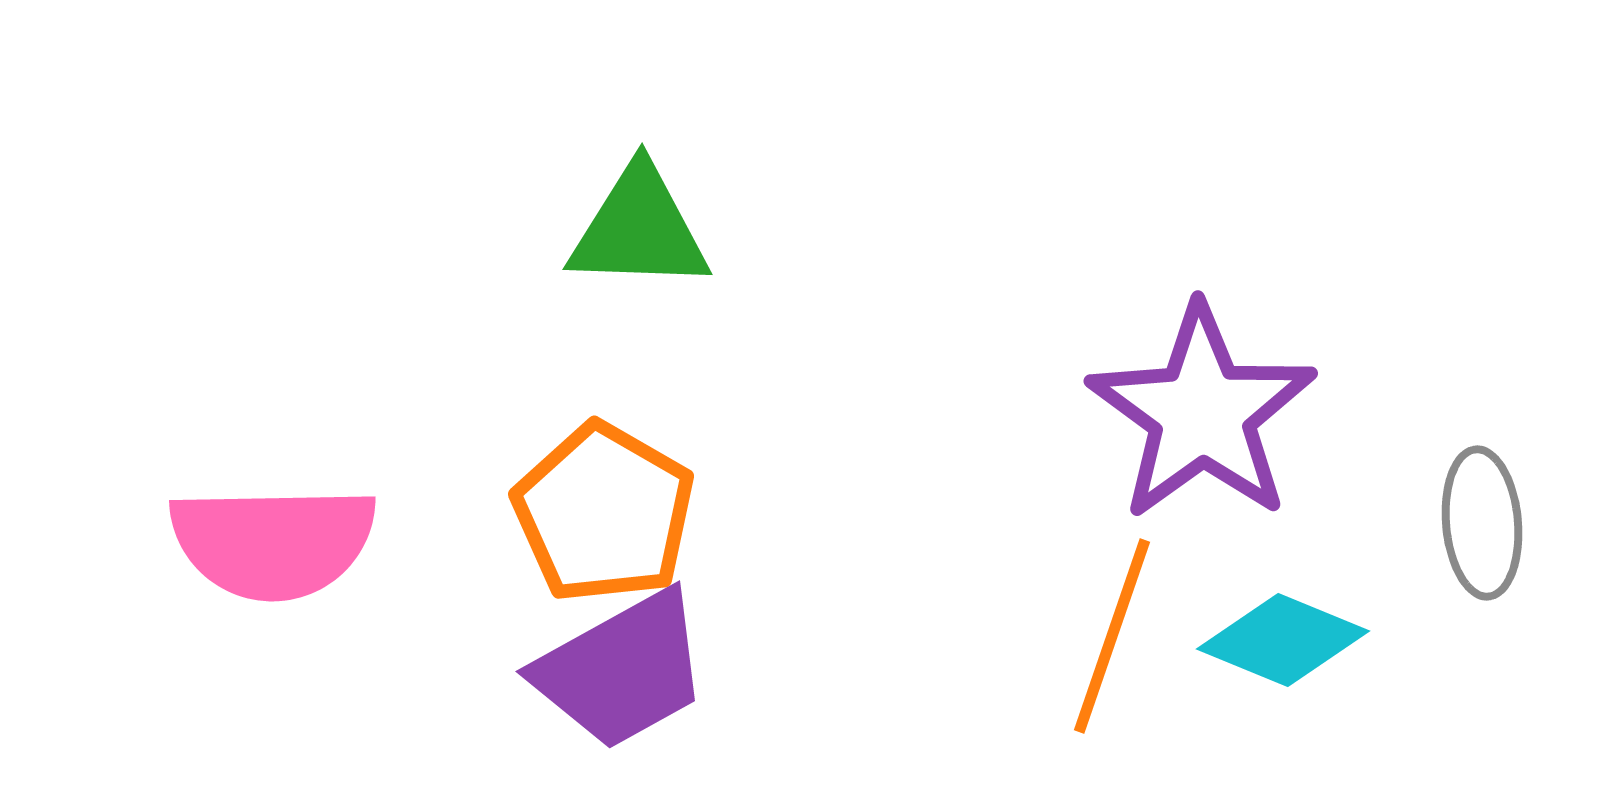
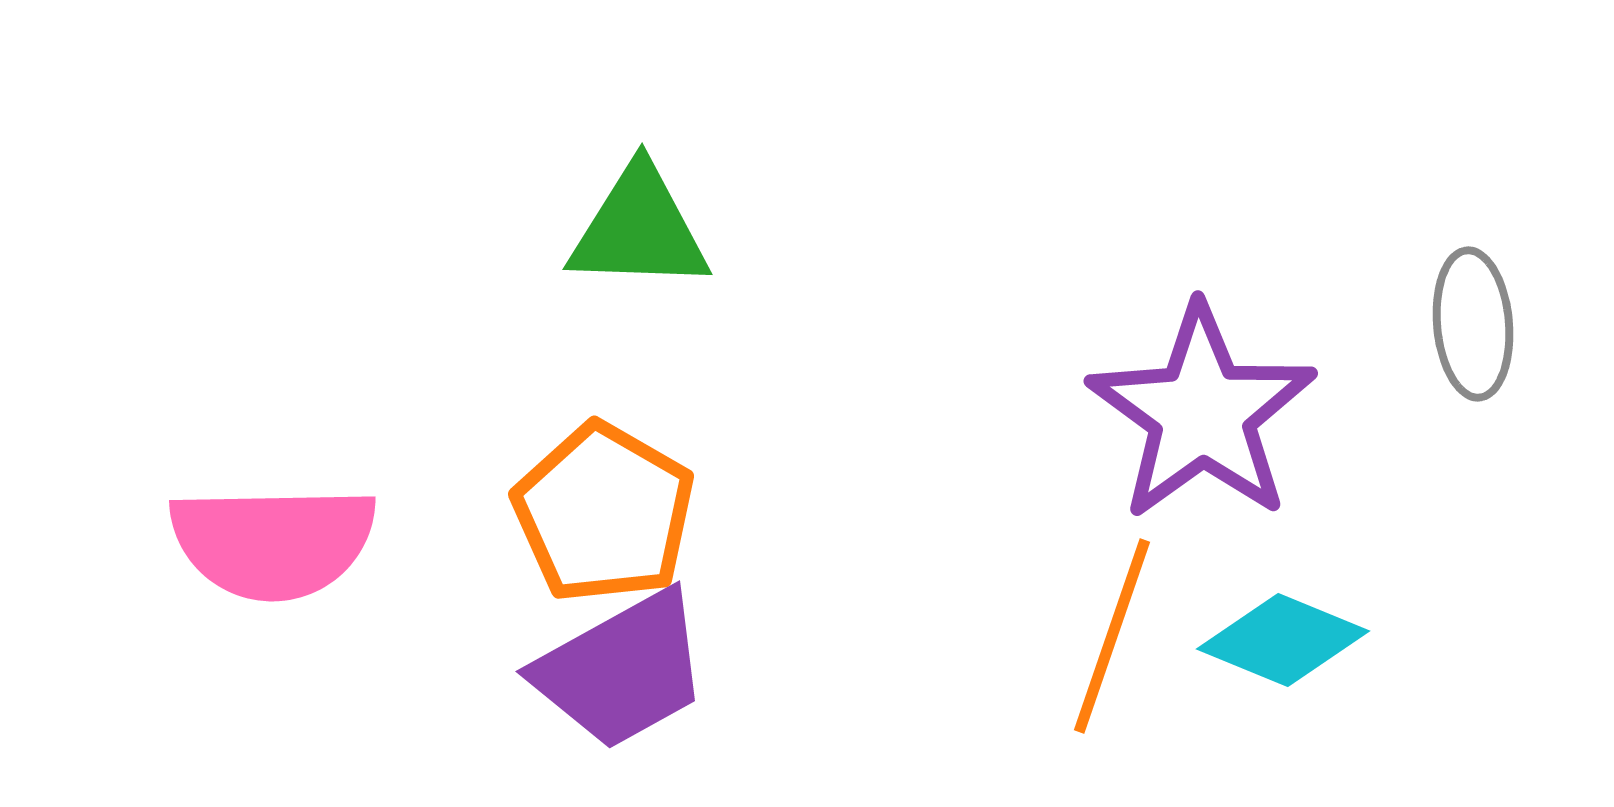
gray ellipse: moved 9 px left, 199 px up
